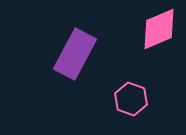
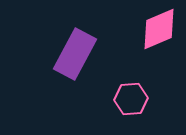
pink hexagon: rotated 24 degrees counterclockwise
